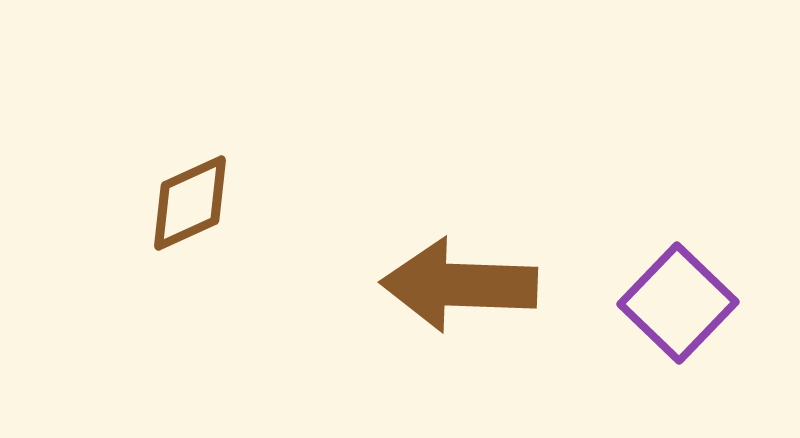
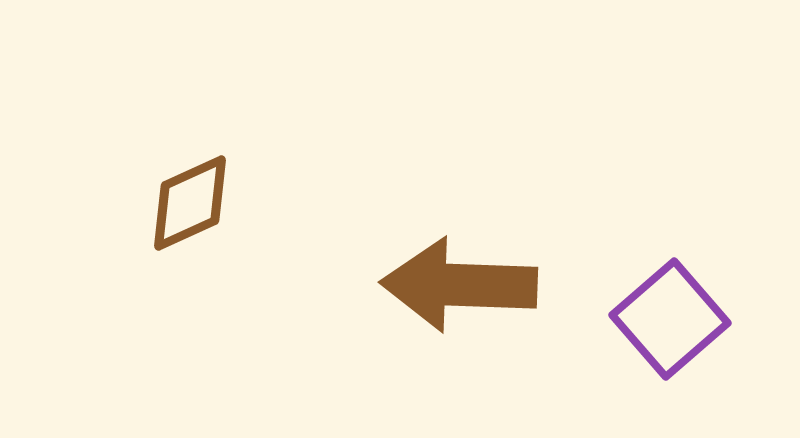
purple square: moved 8 px left, 16 px down; rotated 5 degrees clockwise
